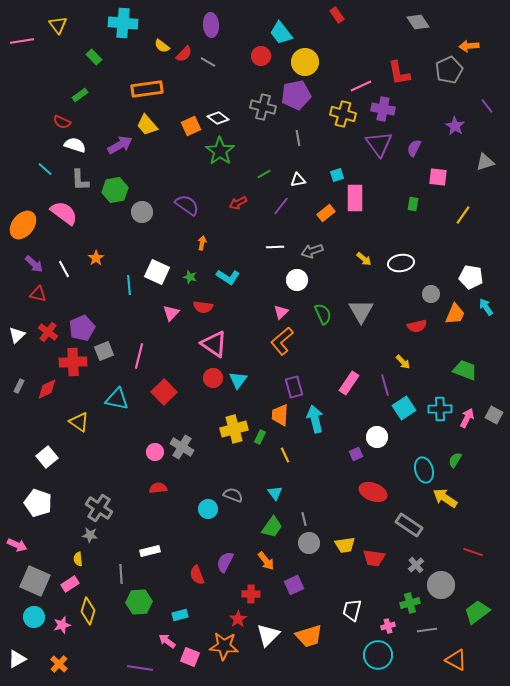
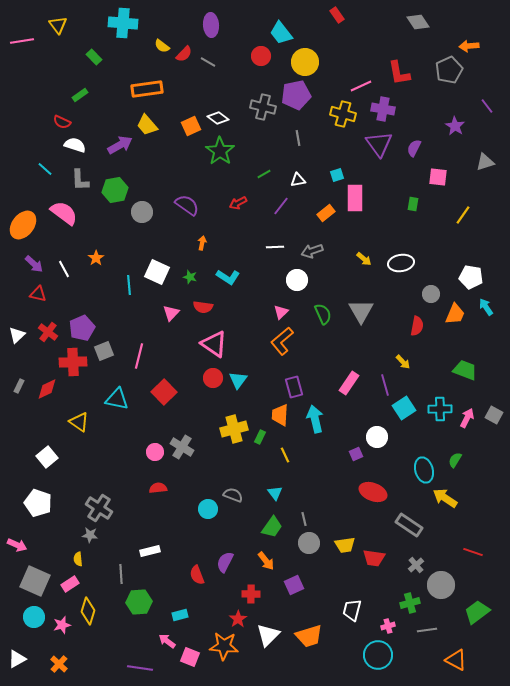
red semicircle at (417, 326): rotated 66 degrees counterclockwise
